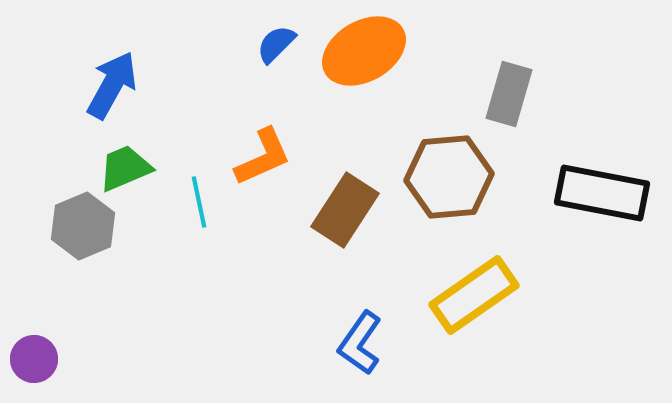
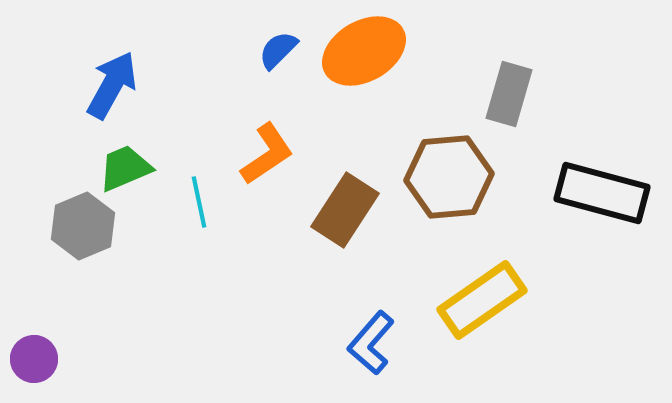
blue semicircle: moved 2 px right, 6 px down
orange L-shape: moved 4 px right, 3 px up; rotated 10 degrees counterclockwise
black rectangle: rotated 4 degrees clockwise
yellow rectangle: moved 8 px right, 5 px down
blue L-shape: moved 11 px right; rotated 6 degrees clockwise
